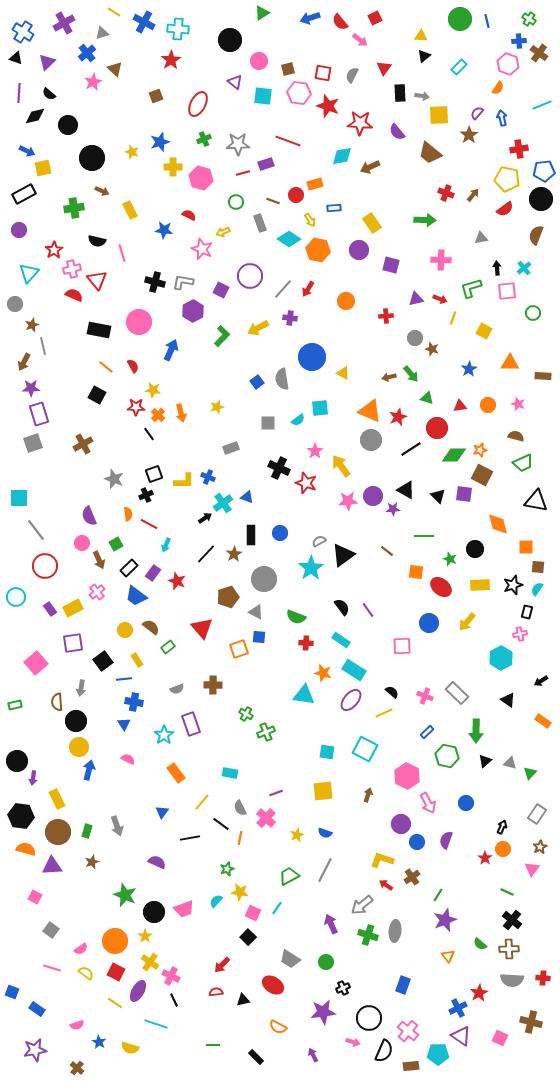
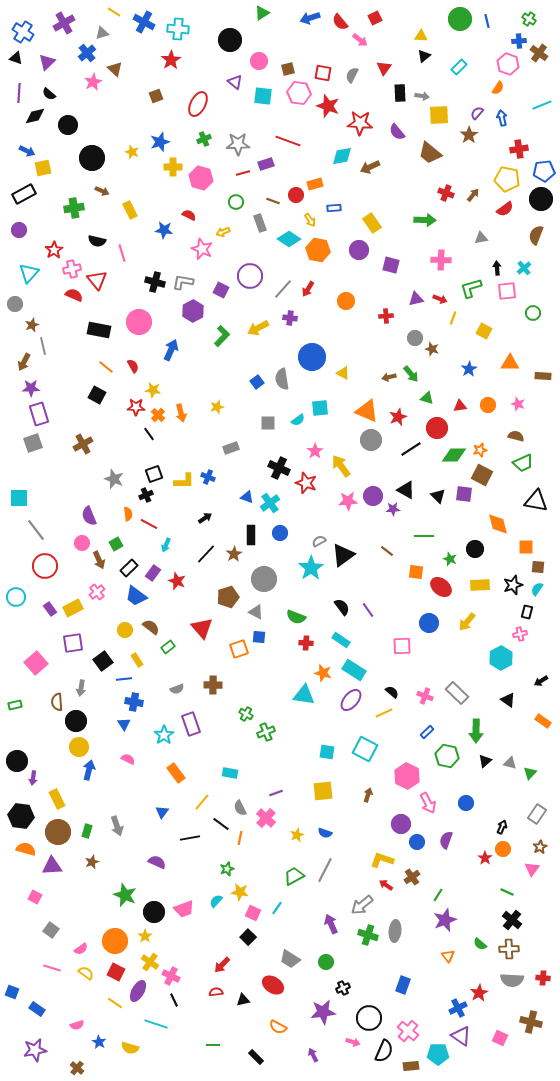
orange triangle at (370, 411): moved 3 px left
cyan cross at (223, 503): moved 47 px right
green trapezoid at (289, 876): moved 5 px right
